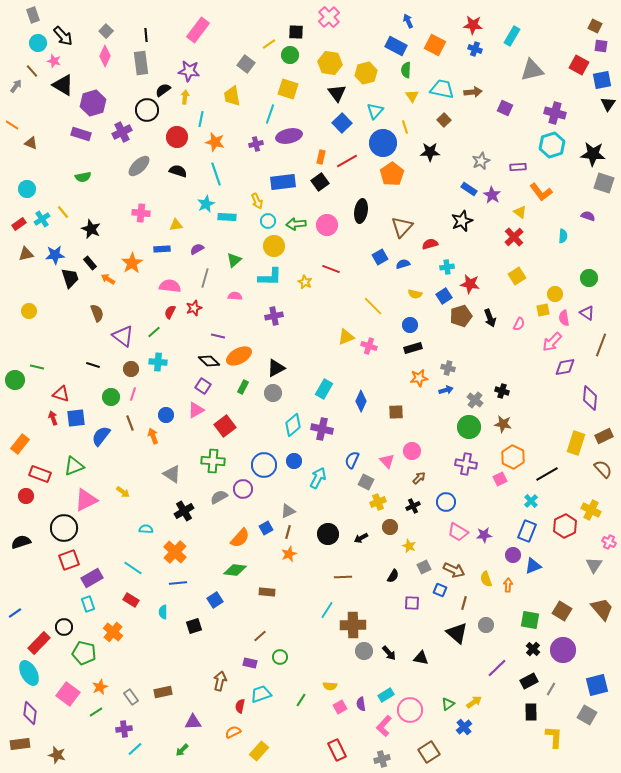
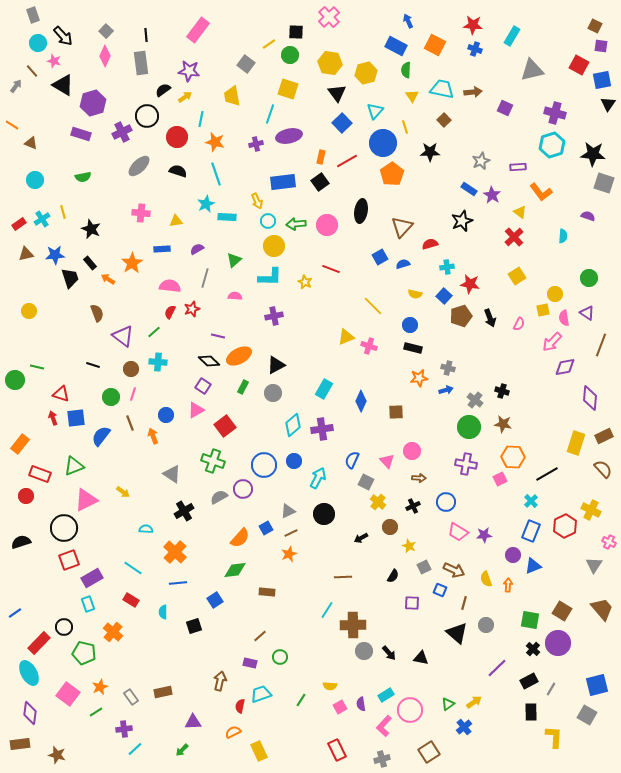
yellow arrow at (185, 97): rotated 48 degrees clockwise
black circle at (147, 110): moved 6 px down
cyan circle at (27, 189): moved 8 px right, 9 px up
yellow line at (63, 212): rotated 24 degrees clockwise
yellow triangle at (176, 225): moved 4 px up
blue square at (444, 296): rotated 14 degrees counterclockwise
red star at (194, 308): moved 2 px left, 1 px down
black rectangle at (413, 348): rotated 30 degrees clockwise
black triangle at (276, 368): moved 3 px up
purple cross at (322, 429): rotated 20 degrees counterclockwise
orange hexagon at (513, 457): rotated 25 degrees counterclockwise
green cross at (213, 461): rotated 15 degrees clockwise
brown arrow at (419, 478): rotated 48 degrees clockwise
yellow cross at (378, 502): rotated 28 degrees counterclockwise
blue rectangle at (527, 531): moved 4 px right
brown line at (288, 532): moved 3 px right, 1 px down; rotated 48 degrees clockwise
black circle at (328, 534): moved 4 px left, 20 px up
green diamond at (235, 570): rotated 15 degrees counterclockwise
purple circle at (563, 650): moved 5 px left, 7 px up
yellow rectangle at (259, 751): rotated 66 degrees counterclockwise
